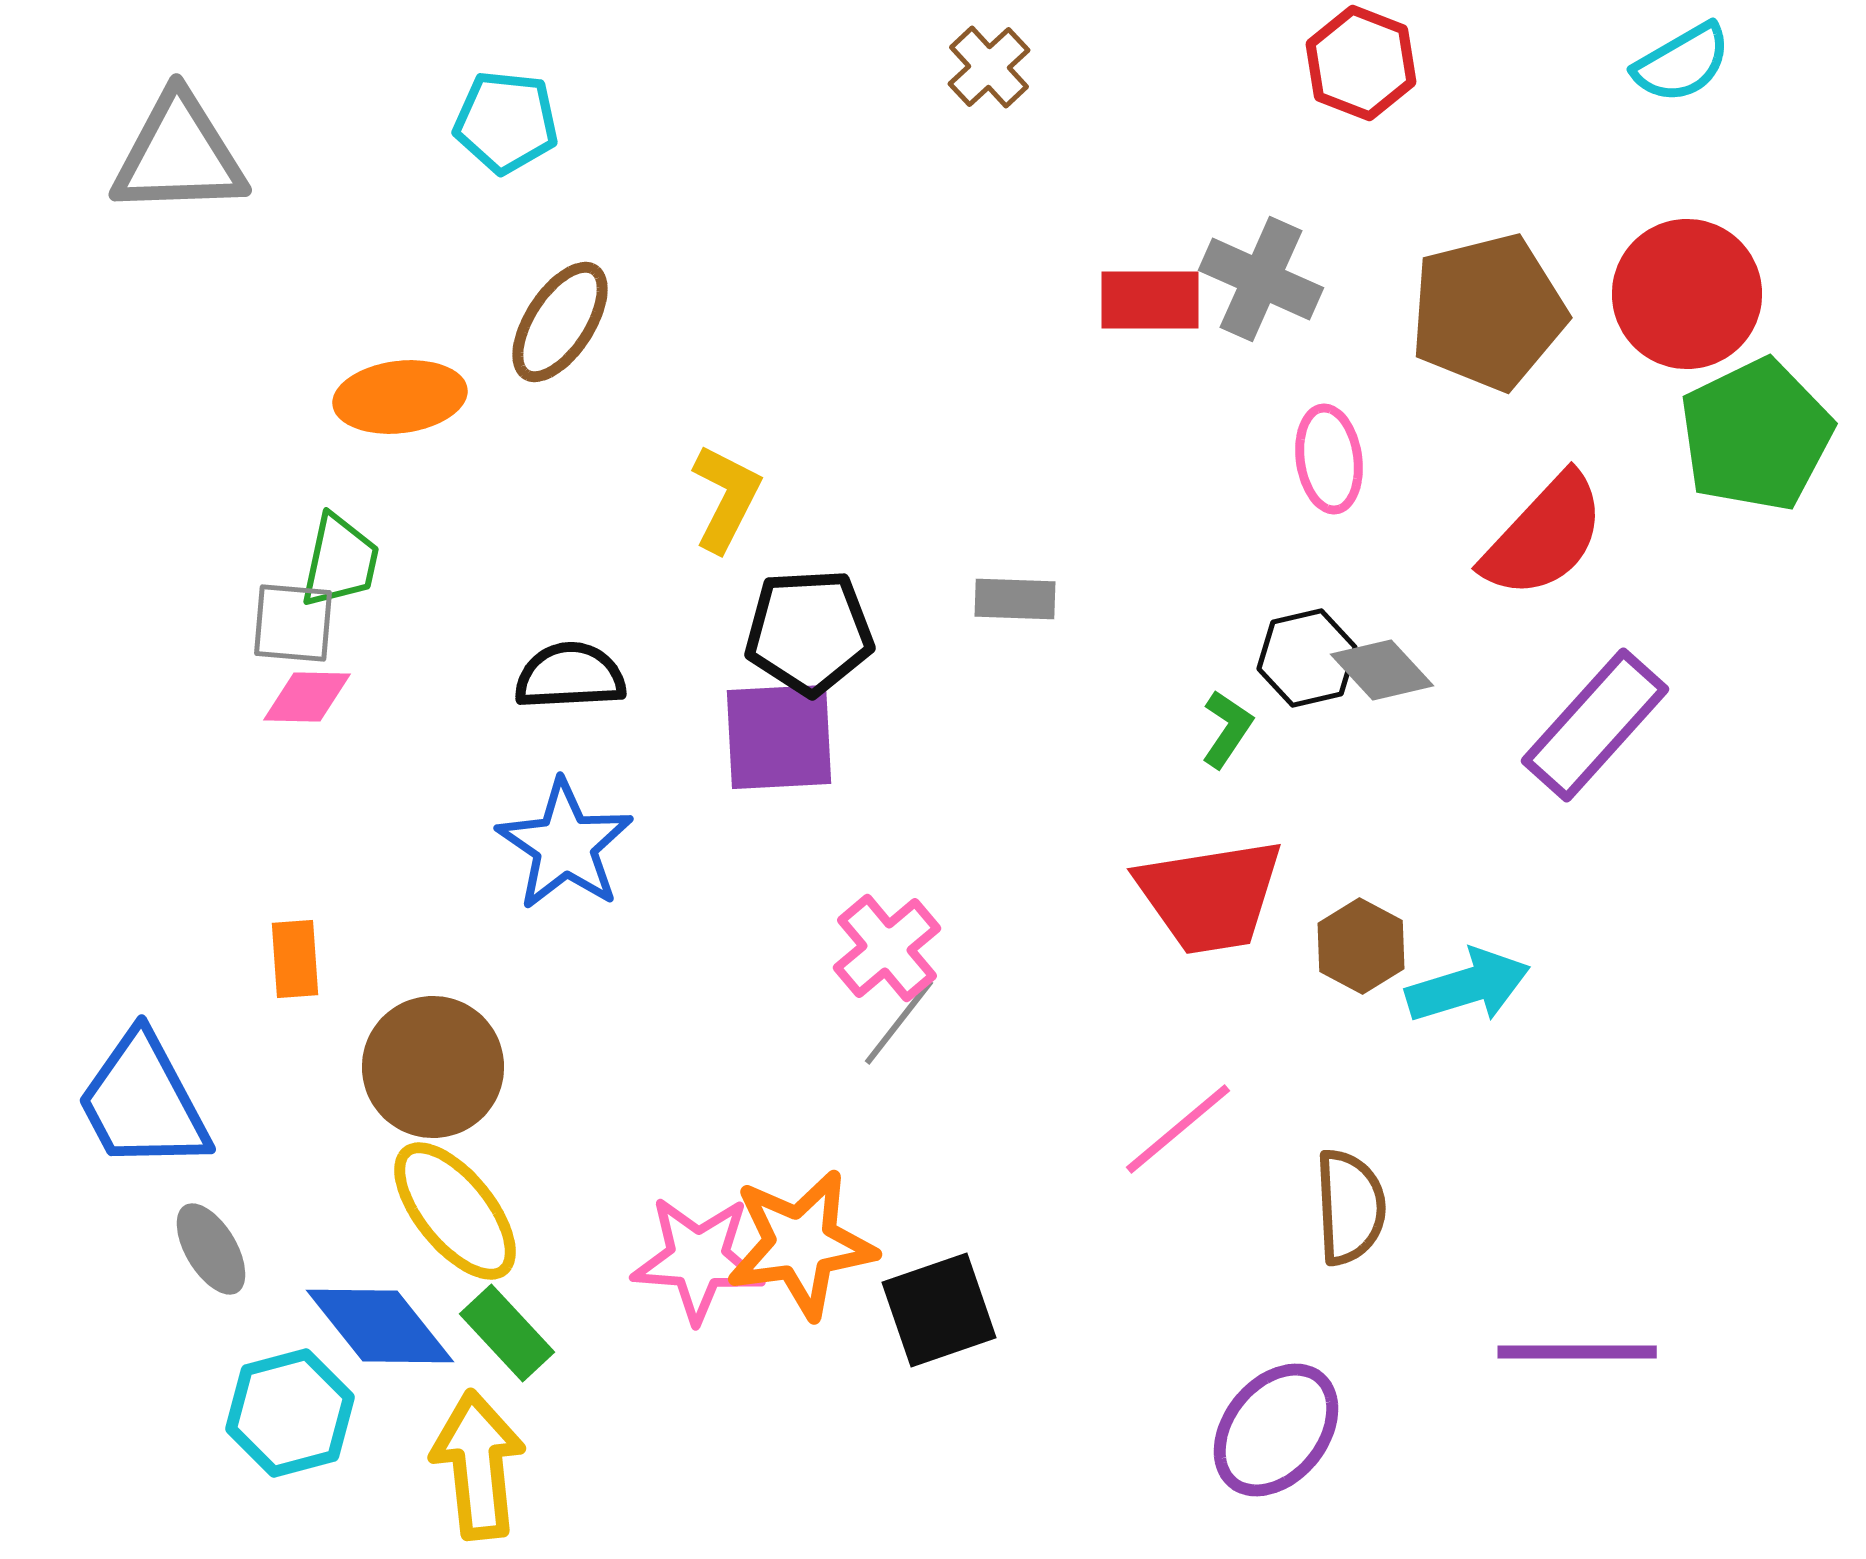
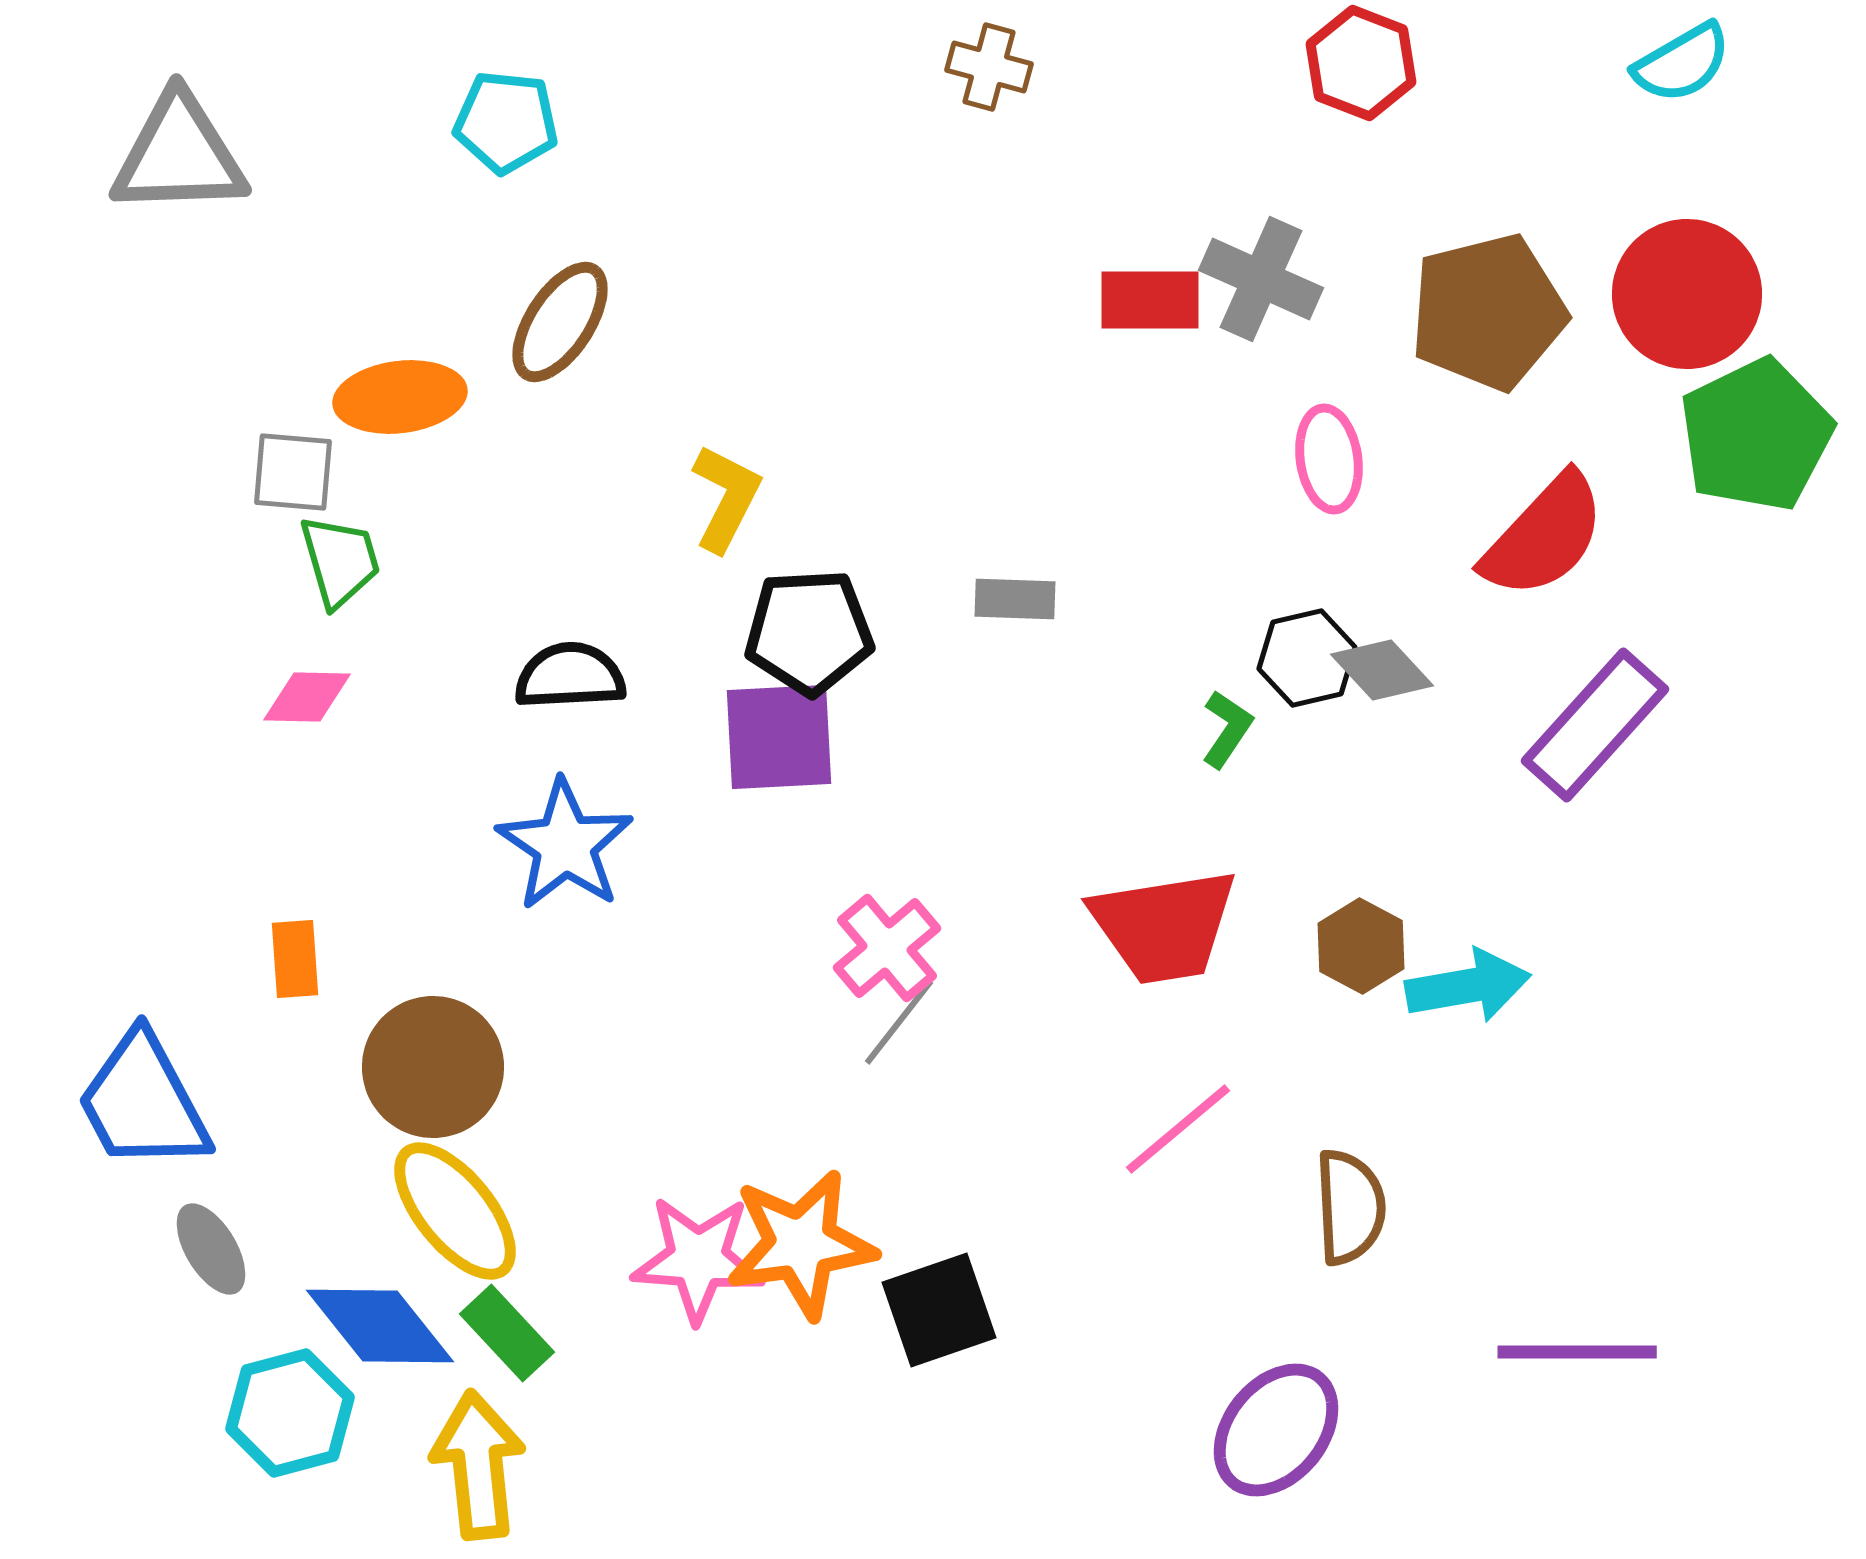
brown cross at (989, 67): rotated 32 degrees counterclockwise
green trapezoid at (340, 561): rotated 28 degrees counterclockwise
gray square at (293, 623): moved 151 px up
red trapezoid at (1210, 896): moved 46 px left, 30 px down
cyan arrow at (1468, 986): rotated 7 degrees clockwise
